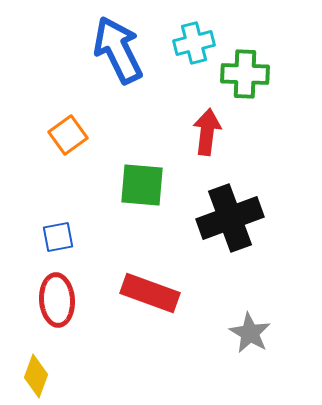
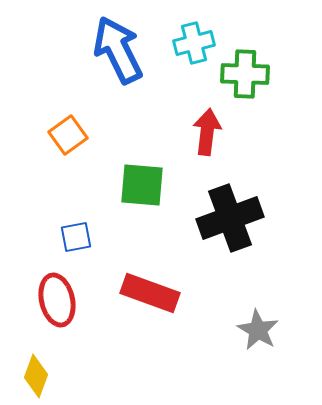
blue square: moved 18 px right
red ellipse: rotated 9 degrees counterclockwise
gray star: moved 8 px right, 3 px up
